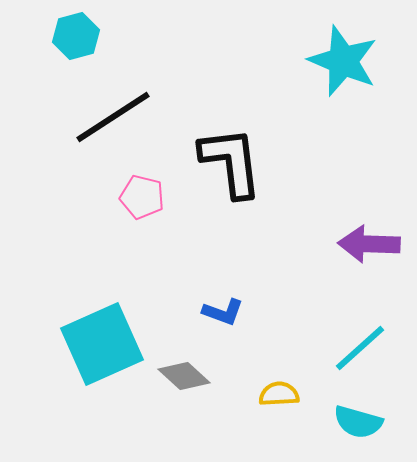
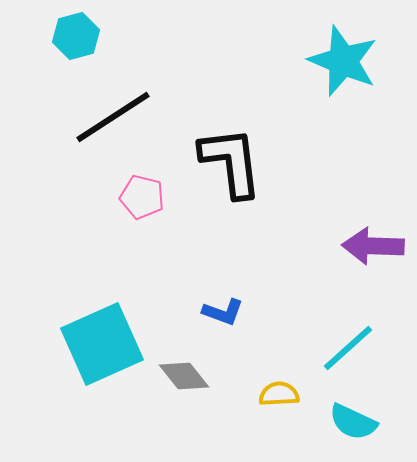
purple arrow: moved 4 px right, 2 px down
cyan line: moved 12 px left
gray diamond: rotated 9 degrees clockwise
cyan semicircle: moved 5 px left; rotated 9 degrees clockwise
